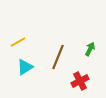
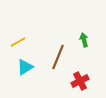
green arrow: moved 6 px left, 9 px up; rotated 40 degrees counterclockwise
